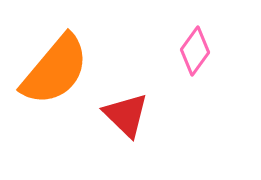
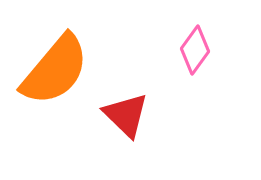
pink diamond: moved 1 px up
